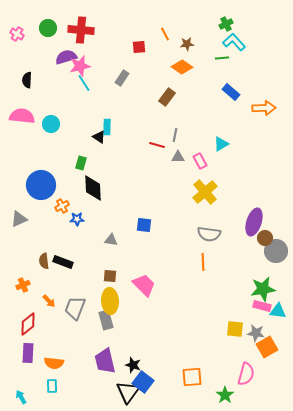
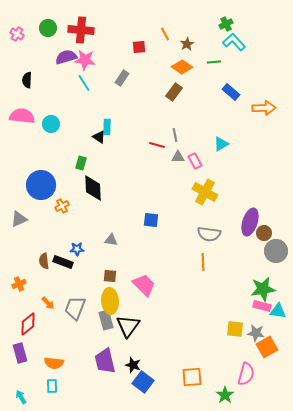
brown star at (187, 44): rotated 24 degrees counterclockwise
green line at (222, 58): moved 8 px left, 4 px down
pink star at (80, 66): moved 5 px right, 6 px up; rotated 20 degrees clockwise
brown rectangle at (167, 97): moved 7 px right, 5 px up
gray line at (175, 135): rotated 24 degrees counterclockwise
pink rectangle at (200, 161): moved 5 px left
yellow cross at (205, 192): rotated 20 degrees counterclockwise
blue star at (77, 219): moved 30 px down
purple ellipse at (254, 222): moved 4 px left
blue square at (144, 225): moved 7 px right, 5 px up
brown circle at (265, 238): moved 1 px left, 5 px up
orange cross at (23, 285): moved 4 px left, 1 px up
orange arrow at (49, 301): moved 1 px left, 2 px down
purple rectangle at (28, 353): moved 8 px left; rotated 18 degrees counterclockwise
black triangle at (128, 392): moved 66 px up
